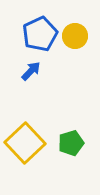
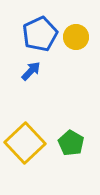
yellow circle: moved 1 px right, 1 px down
green pentagon: rotated 25 degrees counterclockwise
